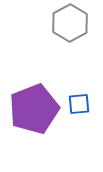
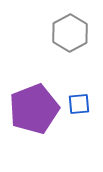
gray hexagon: moved 10 px down
